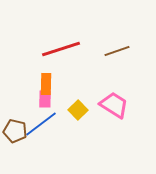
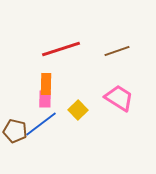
pink trapezoid: moved 5 px right, 7 px up
